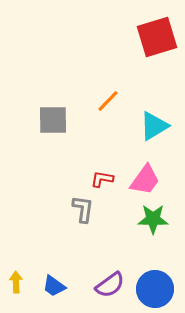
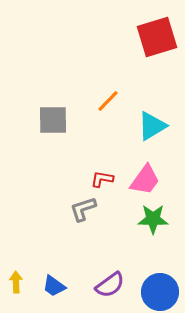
cyan triangle: moved 2 px left
gray L-shape: rotated 116 degrees counterclockwise
blue circle: moved 5 px right, 3 px down
